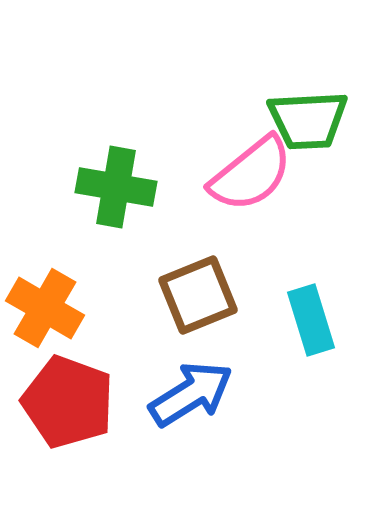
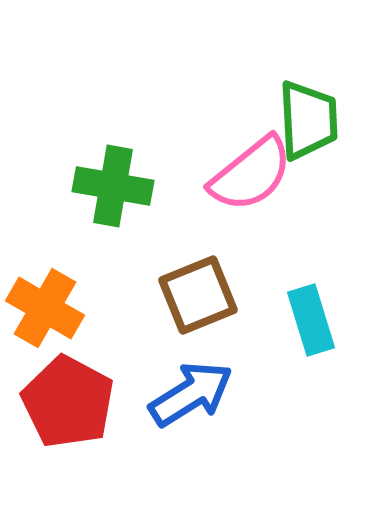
green trapezoid: rotated 90 degrees counterclockwise
green cross: moved 3 px left, 1 px up
red pentagon: rotated 8 degrees clockwise
